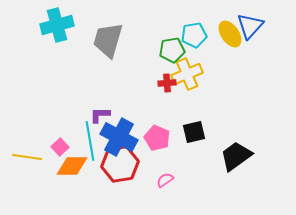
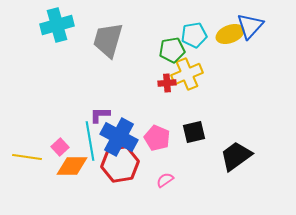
yellow ellipse: rotated 76 degrees counterclockwise
